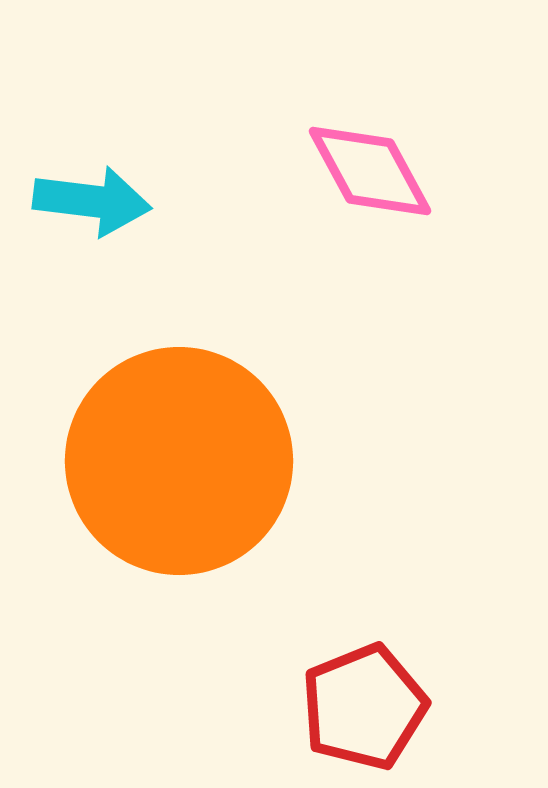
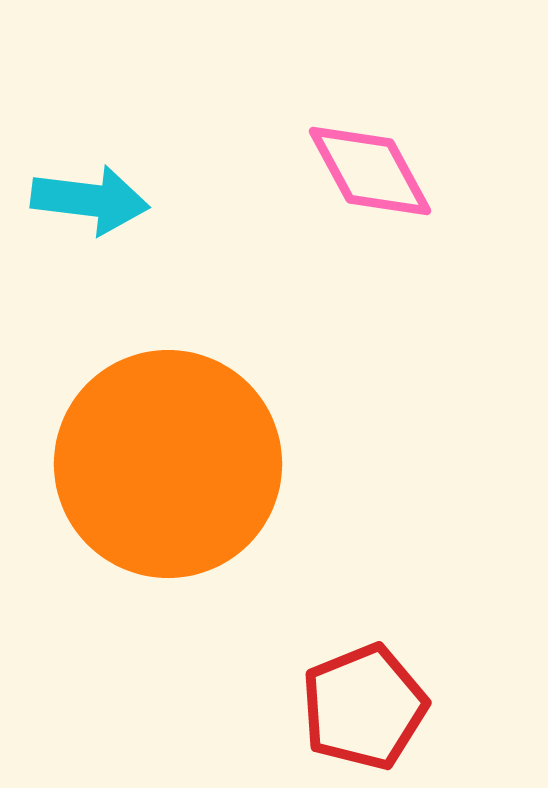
cyan arrow: moved 2 px left, 1 px up
orange circle: moved 11 px left, 3 px down
